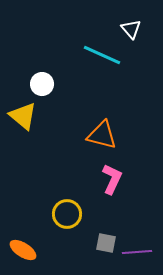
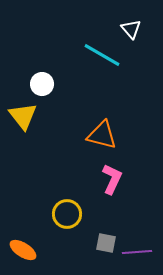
cyan line: rotated 6 degrees clockwise
yellow triangle: rotated 12 degrees clockwise
